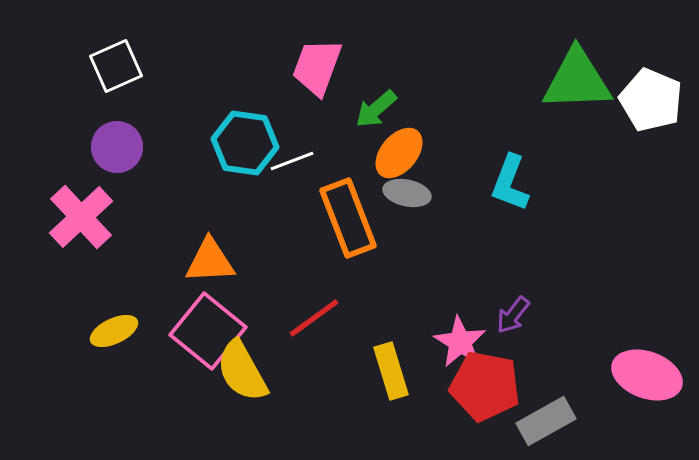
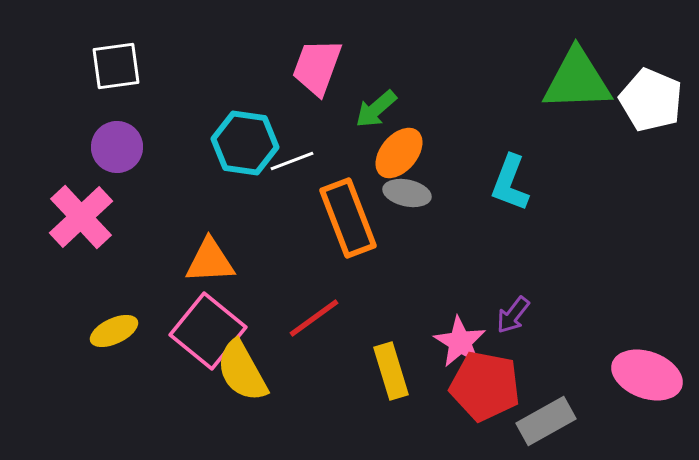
white square: rotated 16 degrees clockwise
